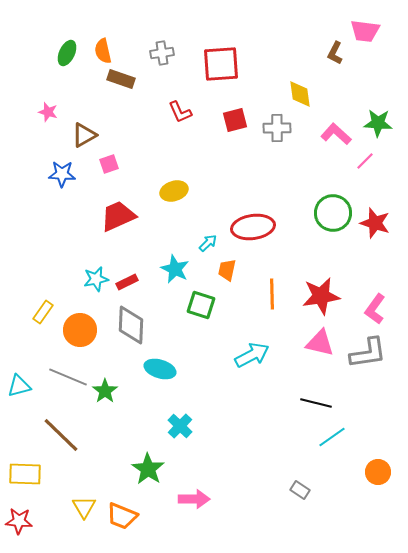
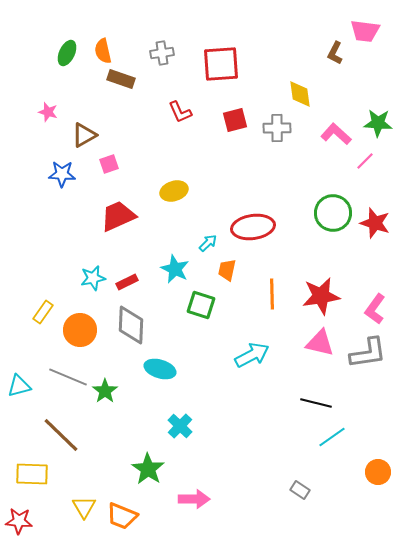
cyan star at (96, 279): moved 3 px left, 1 px up
yellow rectangle at (25, 474): moved 7 px right
